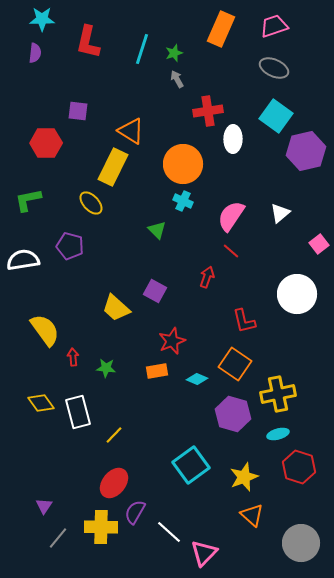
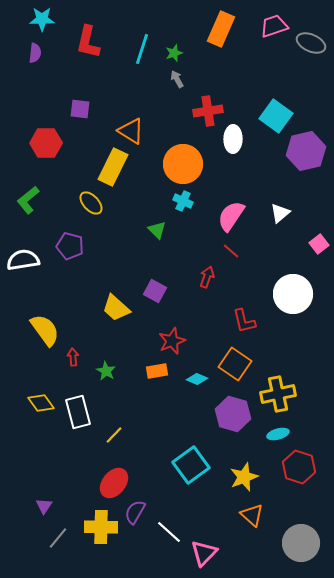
gray ellipse at (274, 68): moved 37 px right, 25 px up
purple square at (78, 111): moved 2 px right, 2 px up
green L-shape at (28, 200): rotated 28 degrees counterclockwise
white circle at (297, 294): moved 4 px left
green star at (106, 368): moved 3 px down; rotated 24 degrees clockwise
